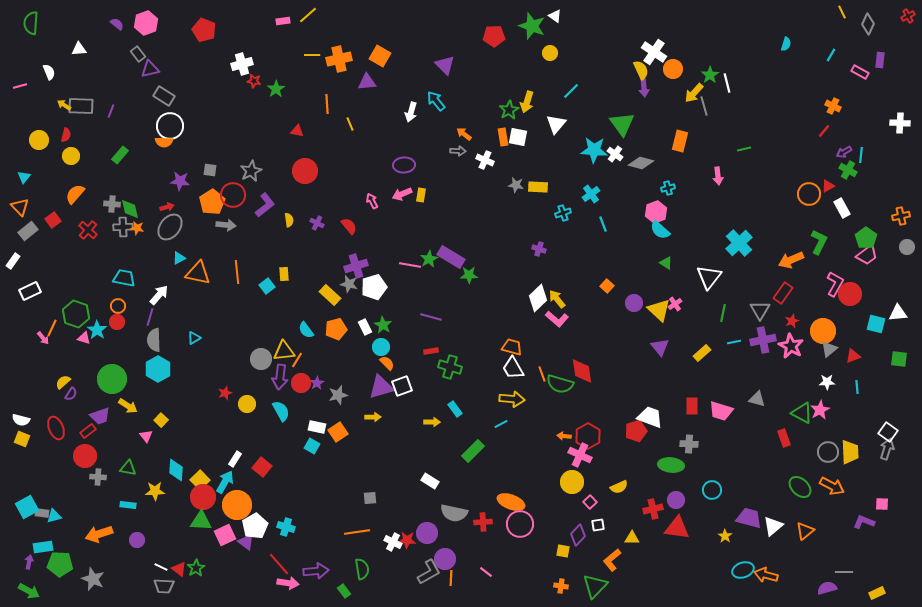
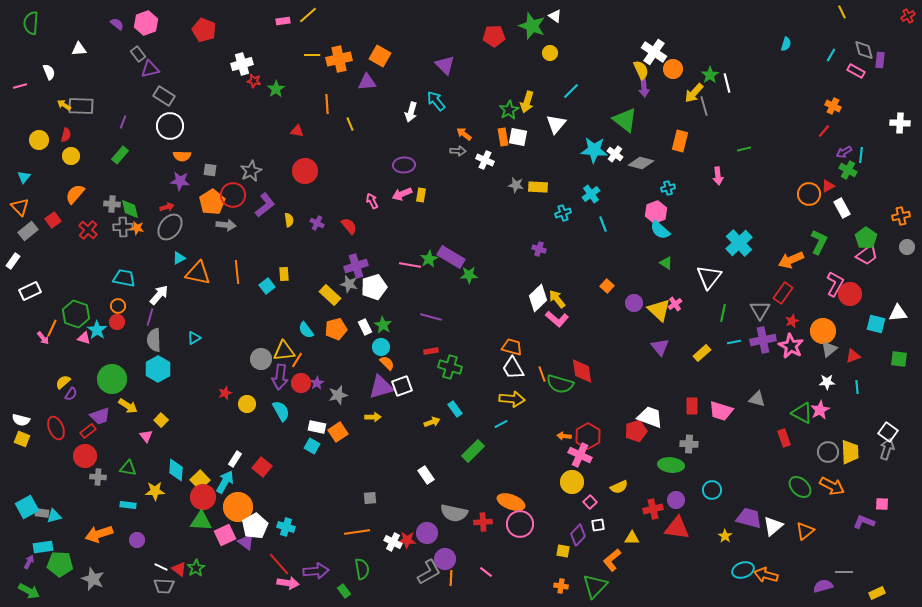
gray diamond at (868, 24): moved 4 px left, 26 px down; rotated 40 degrees counterclockwise
pink rectangle at (860, 72): moved 4 px left, 1 px up
purple line at (111, 111): moved 12 px right, 11 px down
green triangle at (622, 124): moved 3 px right, 4 px up; rotated 16 degrees counterclockwise
orange semicircle at (164, 142): moved 18 px right, 14 px down
yellow arrow at (432, 422): rotated 21 degrees counterclockwise
white rectangle at (430, 481): moved 4 px left, 6 px up; rotated 24 degrees clockwise
orange circle at (237, 505): moved 1 px right, 2 px down
purple arrow at (29, 562): rotated 16 degrees clockwise
purple semicircle at (827, 588): moved 4 px left, 2 px up
